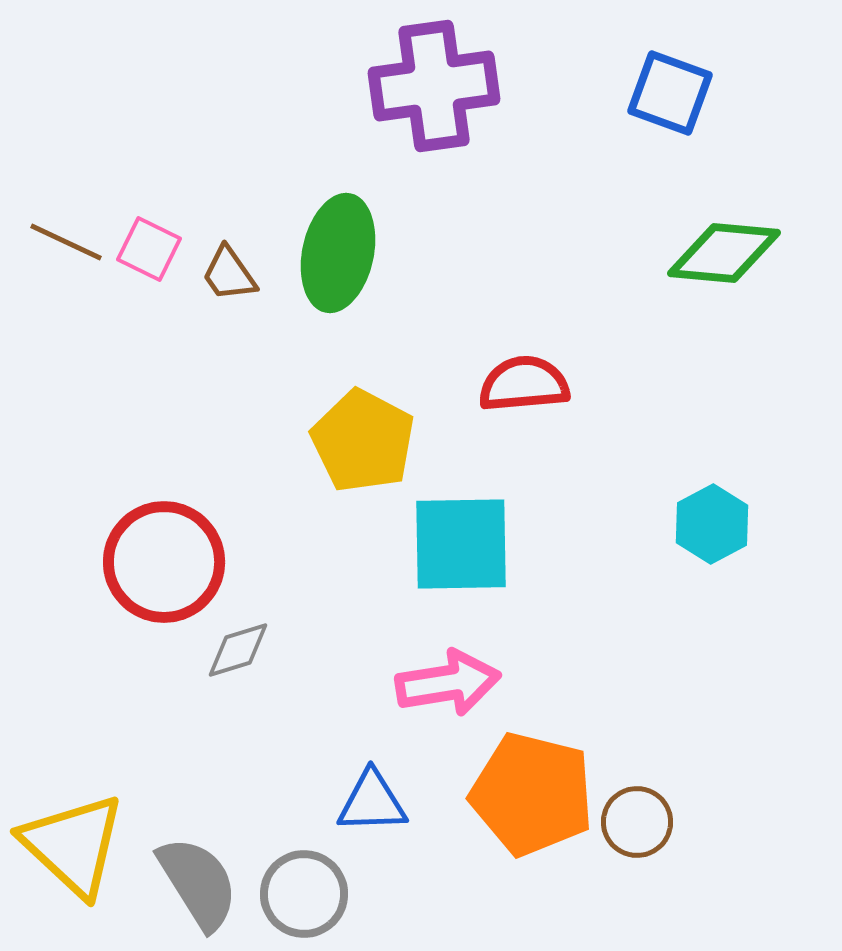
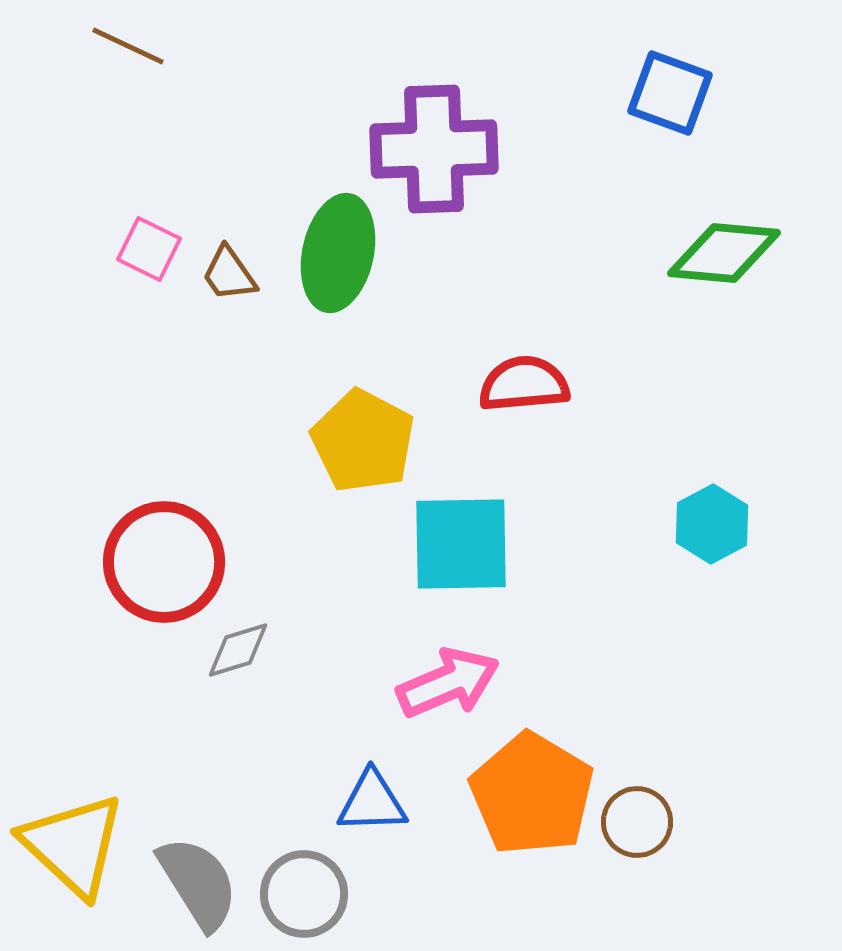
purple cross: moved 63 px down; rotated 6 degrees clockwise
brown line: moved 62 px right, 196 px up
pink arrow: rotated 14 degrees counterclockwise
orange pentagon: rotated 17 degrees clockwise
